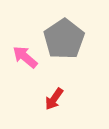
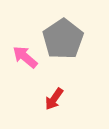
gray pentagon: moved 1 px left
